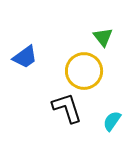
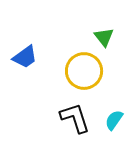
green triangle: moved 1 px right
black L-shape: moved 8 px right, 10 px down
cyan semicircle: moved 2 px right, 1 px up
